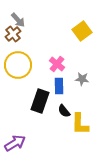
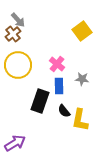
yellow L-shape: moved 4 px up; rotated 10 degrees clockwise
